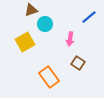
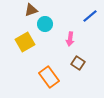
blue line: moved 1 px right, 1 px up
